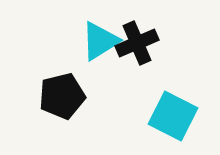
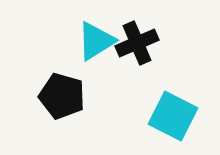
cyan triangle: moved 4 px left
black pentagon: rotated 30 degrees clockwise
